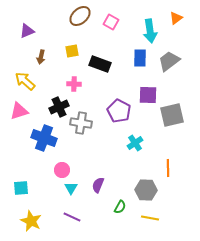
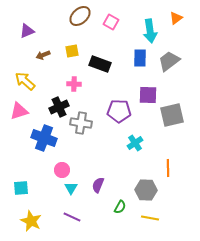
brown arrow: moved 2 px right, 2 px up; rotated 56 degrees clockwise
purple pentagon: rotated 25 degrees counterclockwise
